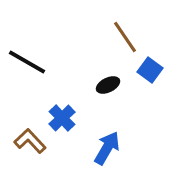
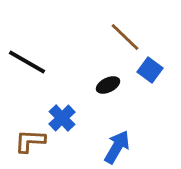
brown line: rotated 12 degrees counterclockwise
brown L-shape: rotated 44 degrees counterclockwise
blue arrow: moved 10 px right, 1 px up
